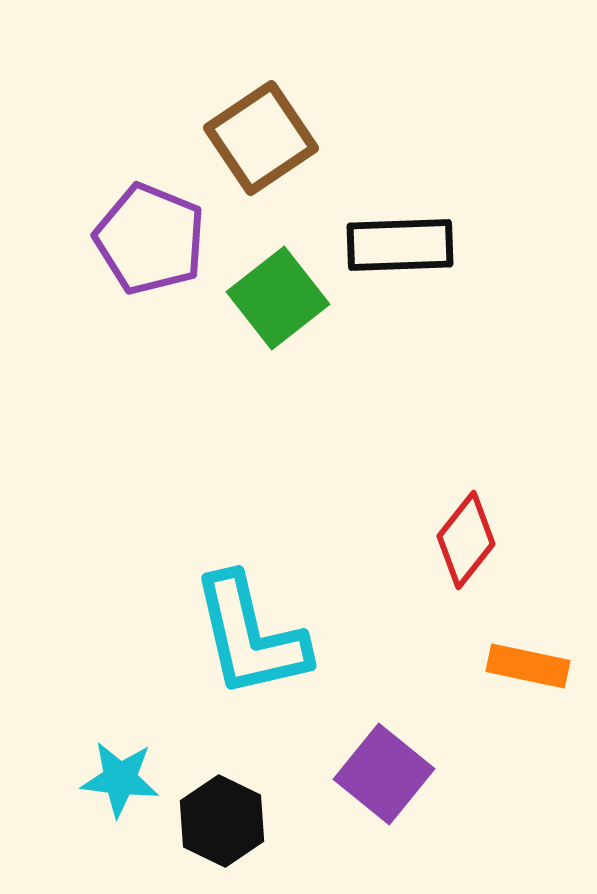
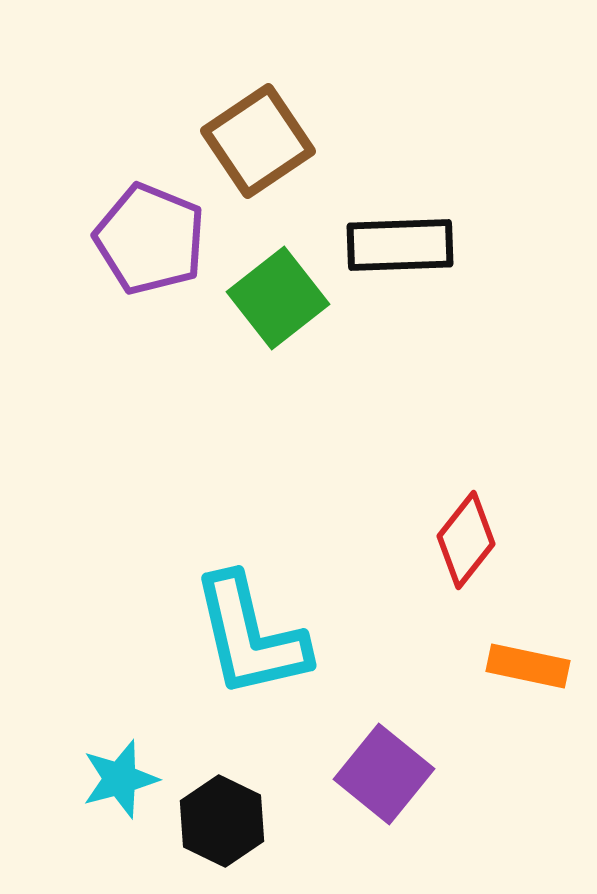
brown square: moved 3 px left, 3 px down
cyan star: rotated 22 degrees counterclockwise
